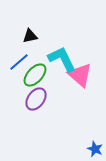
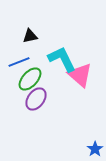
blue line: rotated 20 degrees clockwise
green ellipse: moved 5 px left, 4 px down
blue star: rotated 14 degrees clockwise
